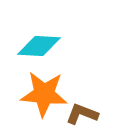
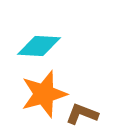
orange star: rotated 21 degrees counterclockwise
